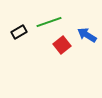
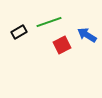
red square: rotated 12 degrees clockwise
